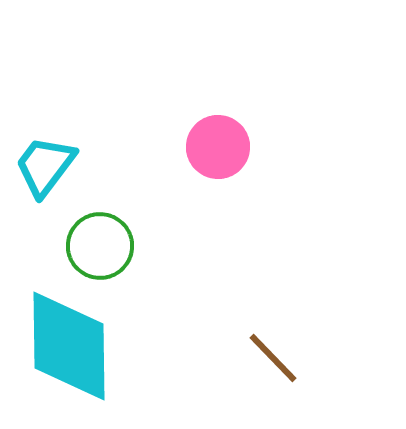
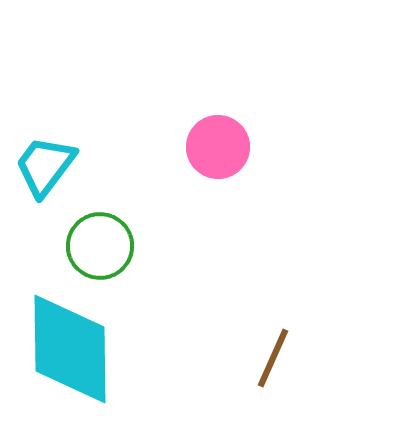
cyan diamond: moved 1 px right, 3 px down
brown line: rotated 68 degrees clockwise
